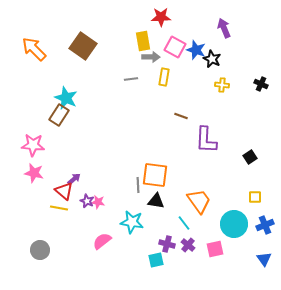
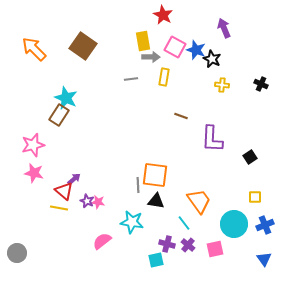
red star at (161, 17): moved 2 px right, 2 px up; rotated 30 degrees clockwise
purple L-shape at (206, 140): moved 6 px right, 1 px up
pink star at (33, 145): rotated 20 degrees counterclockwise
gray circle at (40, 250): moved 23 px left, 3 px down
